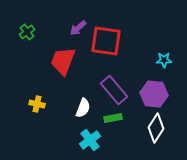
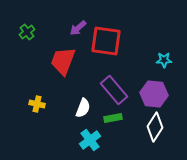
white diamond: moved 1 px left, 1 px up
